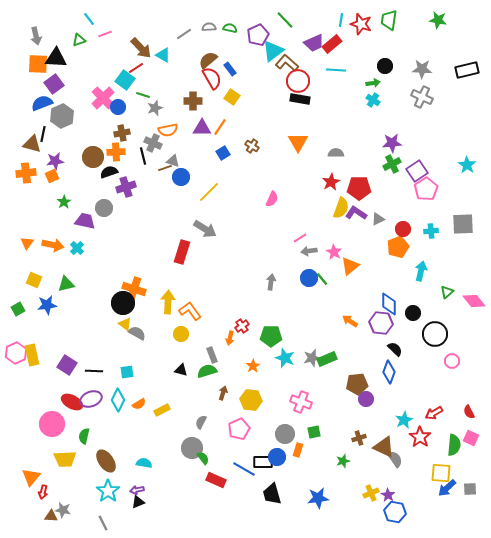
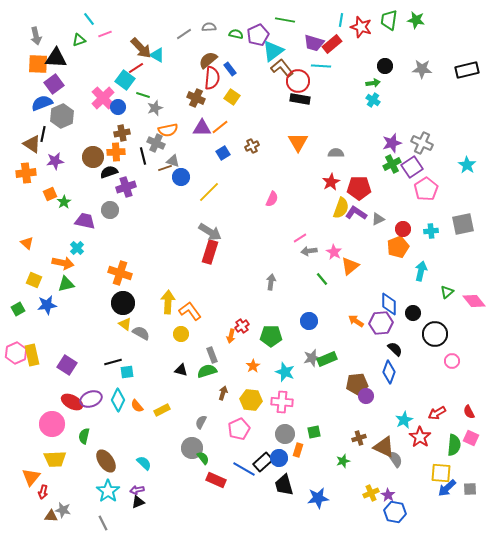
green line at (285, 20): rotated 36 degrees counterclockwise
green star at (438, 20): moved 22 px left
red star at (361, 24): moved 3 px down
green semicircle at (230, 28): moved 6 px right, 6 px down
purple trapezoid at (314, 43): rotated 40 degrees clockwise
cyan triangle at (163, 55): moved 6 px left
brown L-shape at (287, 63): moved 5 px left, 5 px down; rotated 10 degrees clockwise
cyan line at (336, 70): moved 15 px left, 4 px up
red semicircle at (212, 78): rotated 35 degrees clockwise
gray cross at (422, 97): moved 46 px down
brown cross at (193, 101): moved 3 px right, 3 px up; rotated 24 degrees clockwise
orange line at (220, 127): rotated 18 degrees clockwise
gray cross at (153, 143): moved 3 px right
purple star at (392, 143): rotated 12 degrees counterclockwise
brown triangle at (32, 144): rotated 18 degrees clockwise
brown cross at (252, 146): rotated 32 degrees clockwise
purple square at (417, 171): moved 5 px left, 4 px up
orange square at (52, 176): moved 2 px left, 18 px down
gray circle at (104, 208): moved 6 px right, 2 px down
gray square at (463, 224): rotated 10 degrees counterclockwise
gray arrow at (205, 229): moved 5 px right, 3 px down
orange triangle at (27, 243): rotated 24 degrees counterclockwise
orange arrow at (53, 245): moved 10 px right, 18 px down
red rectangle at (182, 252): moved 28 px right
blue circle at (309, 278): moved 43 px down
orange cross at (134, 289): moved 14 px left, 16 px up
orange arrow at (350, 321): moved 6 px right
purple hexagon at (381, 323): rotated 10 degrees counterclockwise
gray semicircle at (137, 333): moved 4 px right
orange arrow at (230, 338): moved 1 px right, 2 px up
cyan star at (285, 358): moved 14 px down
black line at (94, 371): moved 19 px right, 9 px up; rotated 18 degrees counterclockwise
purple circle at (366, 399): moved 3 px up
pink cross at (301, 402): moved 19 px left; rotated 15 degrees counterclockwise
orange semicircle at (139, 404): moved 2 px left, 2 px down; rotated 80 degrees clockwise
red arrow at (434, 413): moved 3 px right
blue circle at (277, 457): moved 2 px right, 1 px down
yellow trapezoid at (65, 459): moved 10 px left
black rectangle at (263, 462): rotated 42 degrees counterclockwise
cyan semicircle at (144, 463): rotated 35 degrees clockwise
black trapezoid at (272, 494): moved 12 px right, 9 px up
